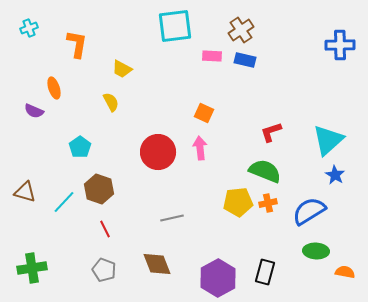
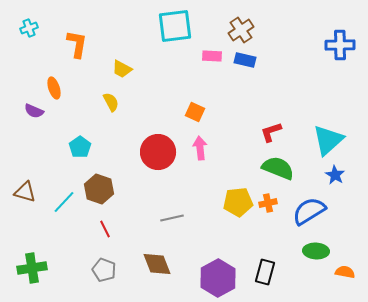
orange square: moved 9 px left, 1 px up
green semicircle: moved 13 px right, 3 px up
